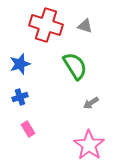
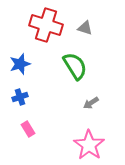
gray triangle: moved 2 px down
